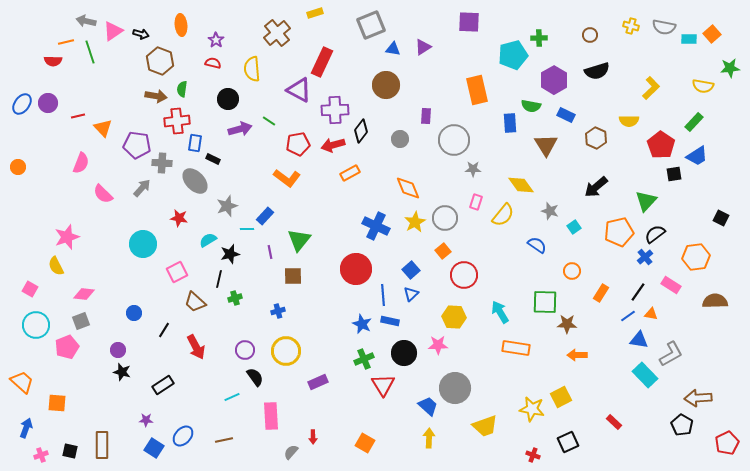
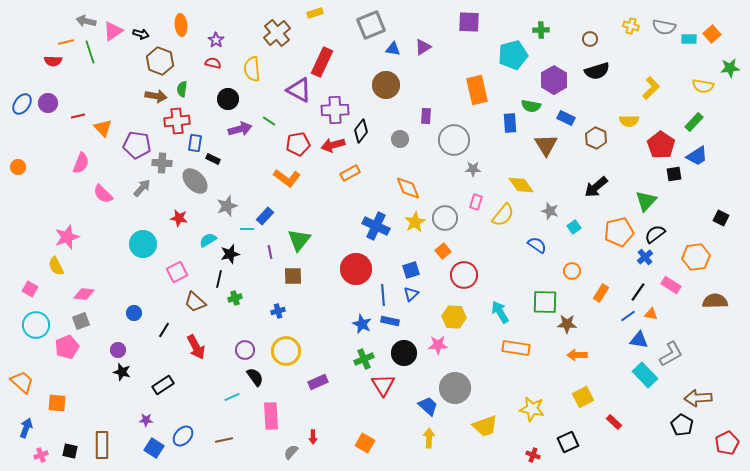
brown circle at (590, 35): moved 4 px down
green cross at (539, 38): moved 2 px right, 8 px up
blue rectangle at (566, 115): moved 3 px down
blue square at (411, 270): rotated 24 degrees clockwise
yellow square at (561, 397): moved 22 px right
